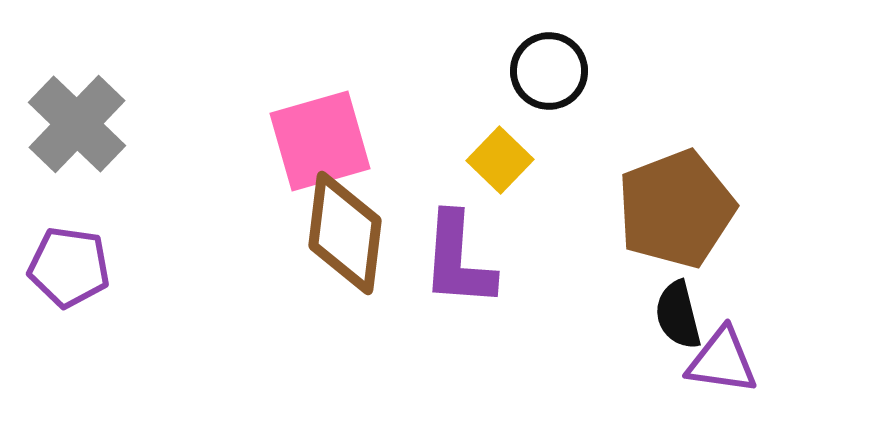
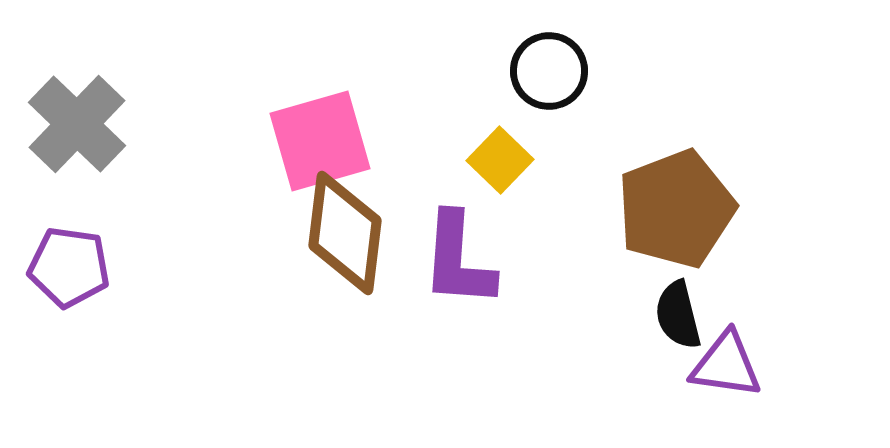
purple triangle: moved 4 px right, 4 px down
